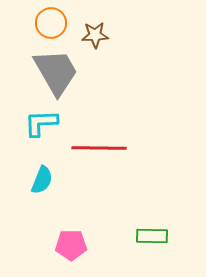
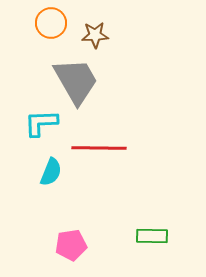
gray trapezoid: moved 20 px right, 9 px down
cyan semicircle: moved 9 px right, 8 px up
pink pentagon: rotated 8 degrees counterclockwise
